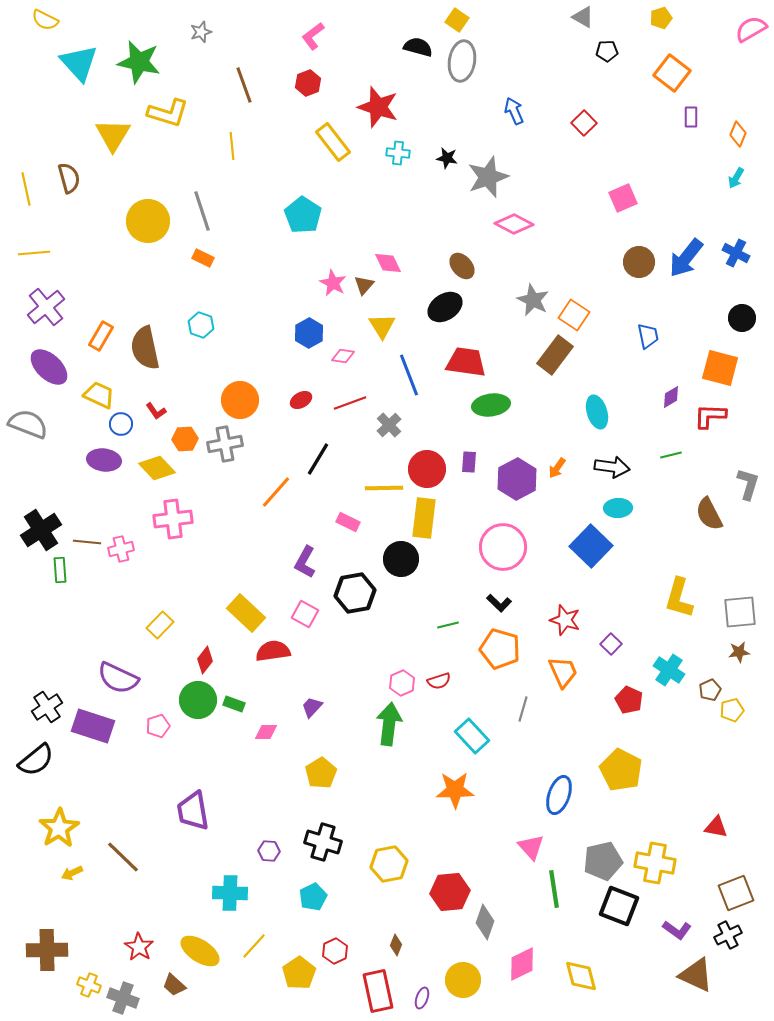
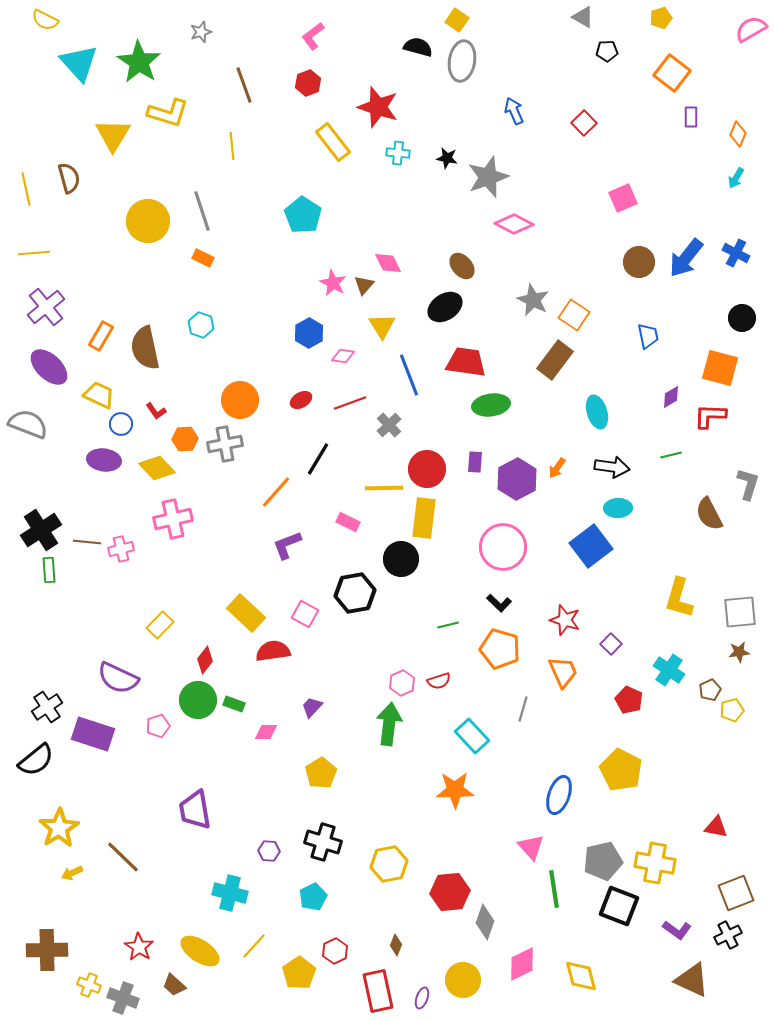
green star at (139, 62): rotated 21 degrees clockwise
brown rectangle at (555, 355): moved 5 px down
purple rectangle at (469, 462): moved 6 px right
pink cross at (173, 519): rotated 6 degrees counterclockwise
blue square at (591, 546): rotated 9 degrees clockwise
purple L-shape at (305, 562): moved 18 px left, 17 px up; rotated 40 degrees clockwise
green rectangle at (60, 570): moved 11 px left
purple rectangle at (93, 726): moved 8 px down
purple trapezoid at (193, 811): moved 2 px right, 1 px up
cyan cross at (230, 893): rotated 12 degrees clockwise
brown triangle at (696, 975): moved 4 px left, 5 px down
